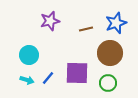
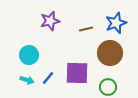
green circle: moved 4 px down
